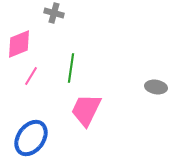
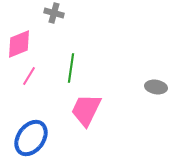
pink line: moved 2 px left
